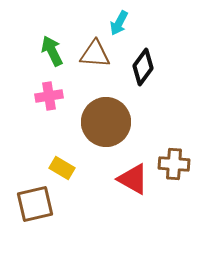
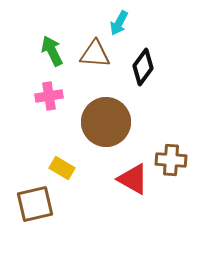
brown cross: moved 3 px left, 4 px up
